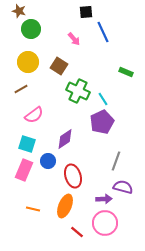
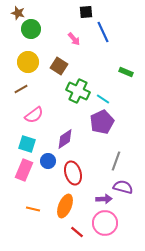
brown star: moved 1 px left, 2 px down
cyan line: rotated 24 degrees counterclockwise
red ellipse: moved 3 px up
